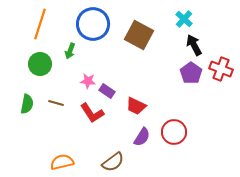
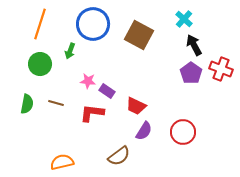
red L-shape: rotated 130 degrees clockwise
red circle: moved 9 px right
purple semicircle: moved 2 px right, 6 px up
brown semicircle: moved 6 px right, 6 px up
